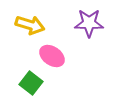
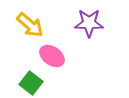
yellow arrow: rotated 24 degrees clockwise
